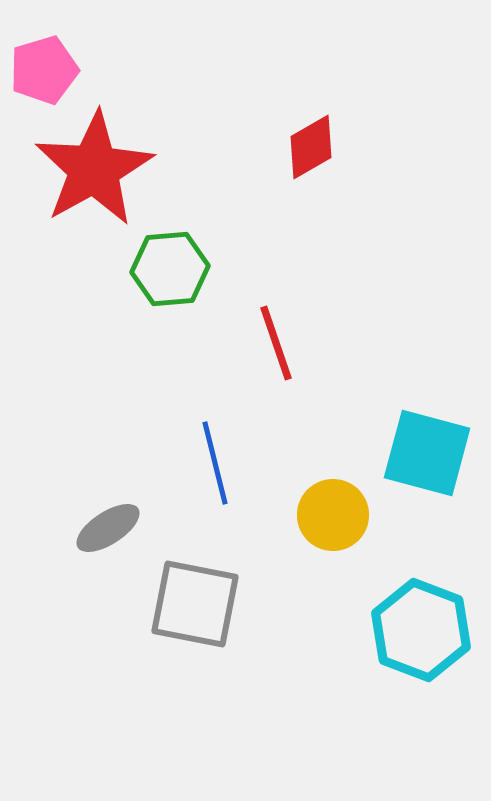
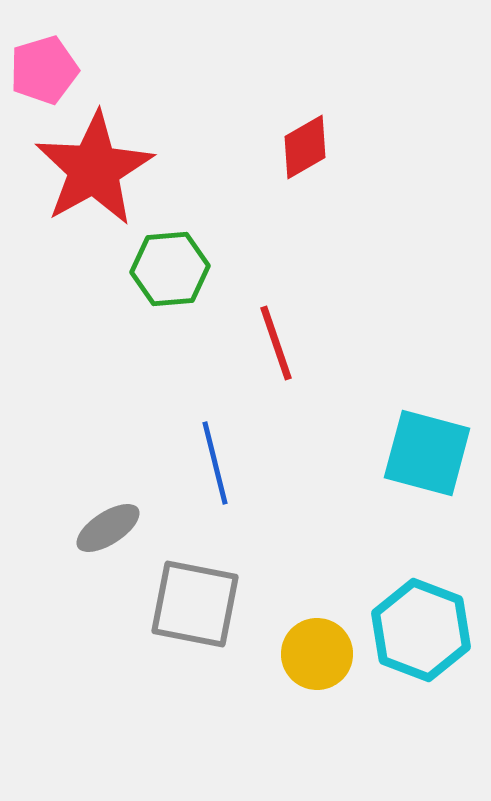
red diamond: moved 6 px left
yellow circle: moved 16 px left, 139 px down
